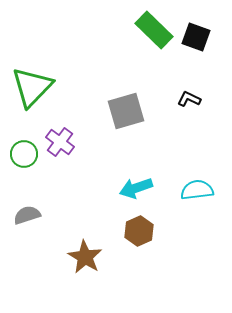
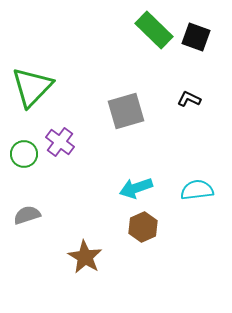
brown hexagon: moved 4 px right, 4 px up
